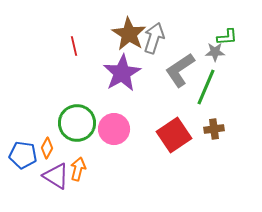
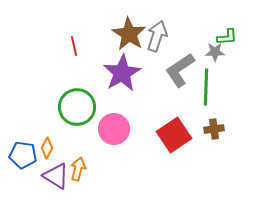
gray arrow: moved 3 px right, 2 px up
green line: rotated 21 degrees counterclockwise
green circle: moved 16 px up
